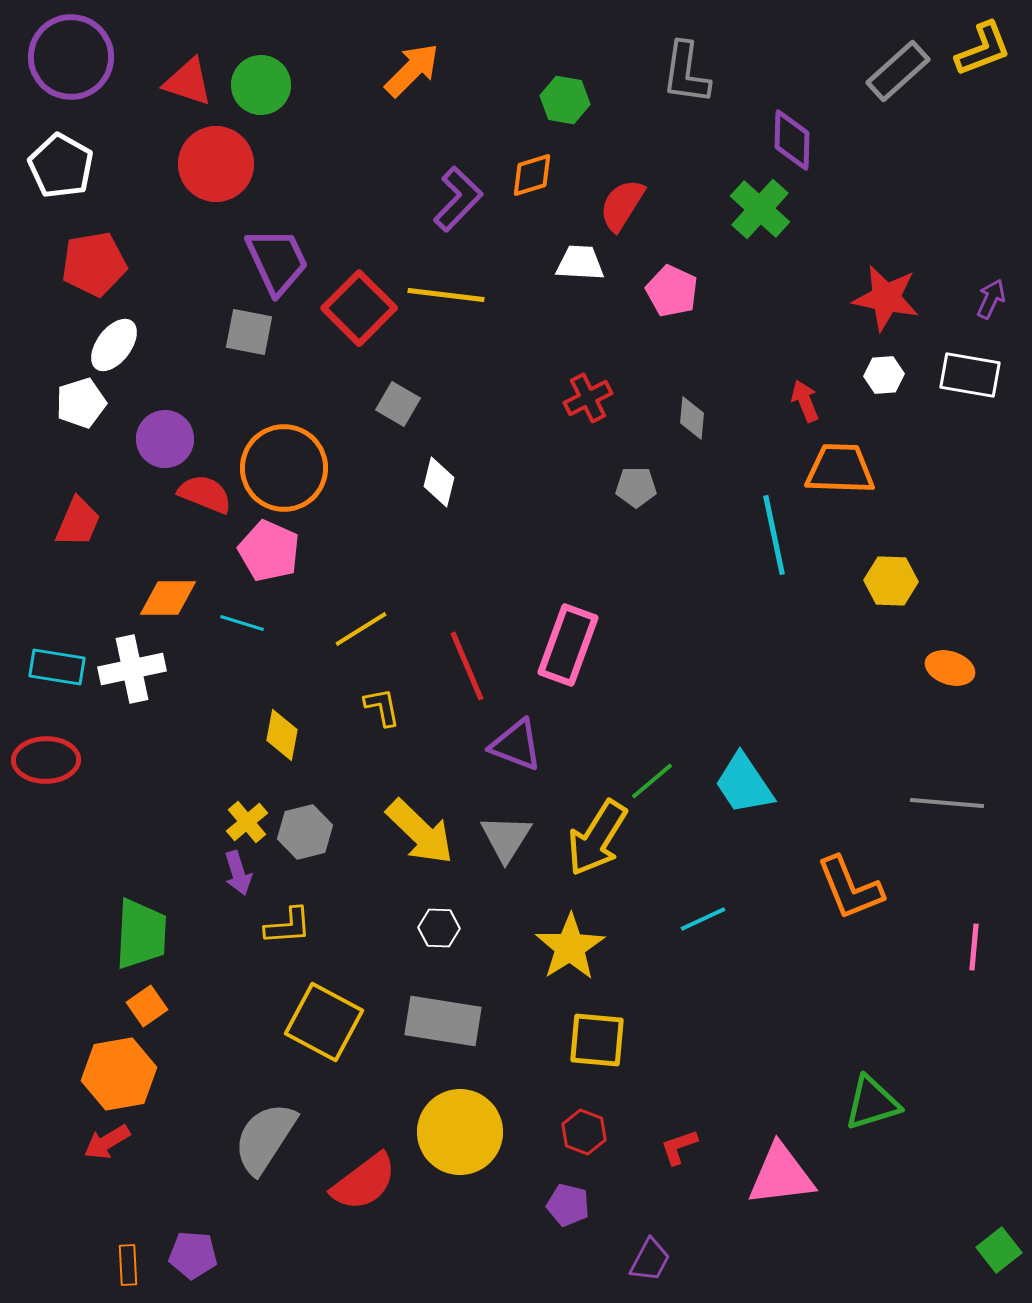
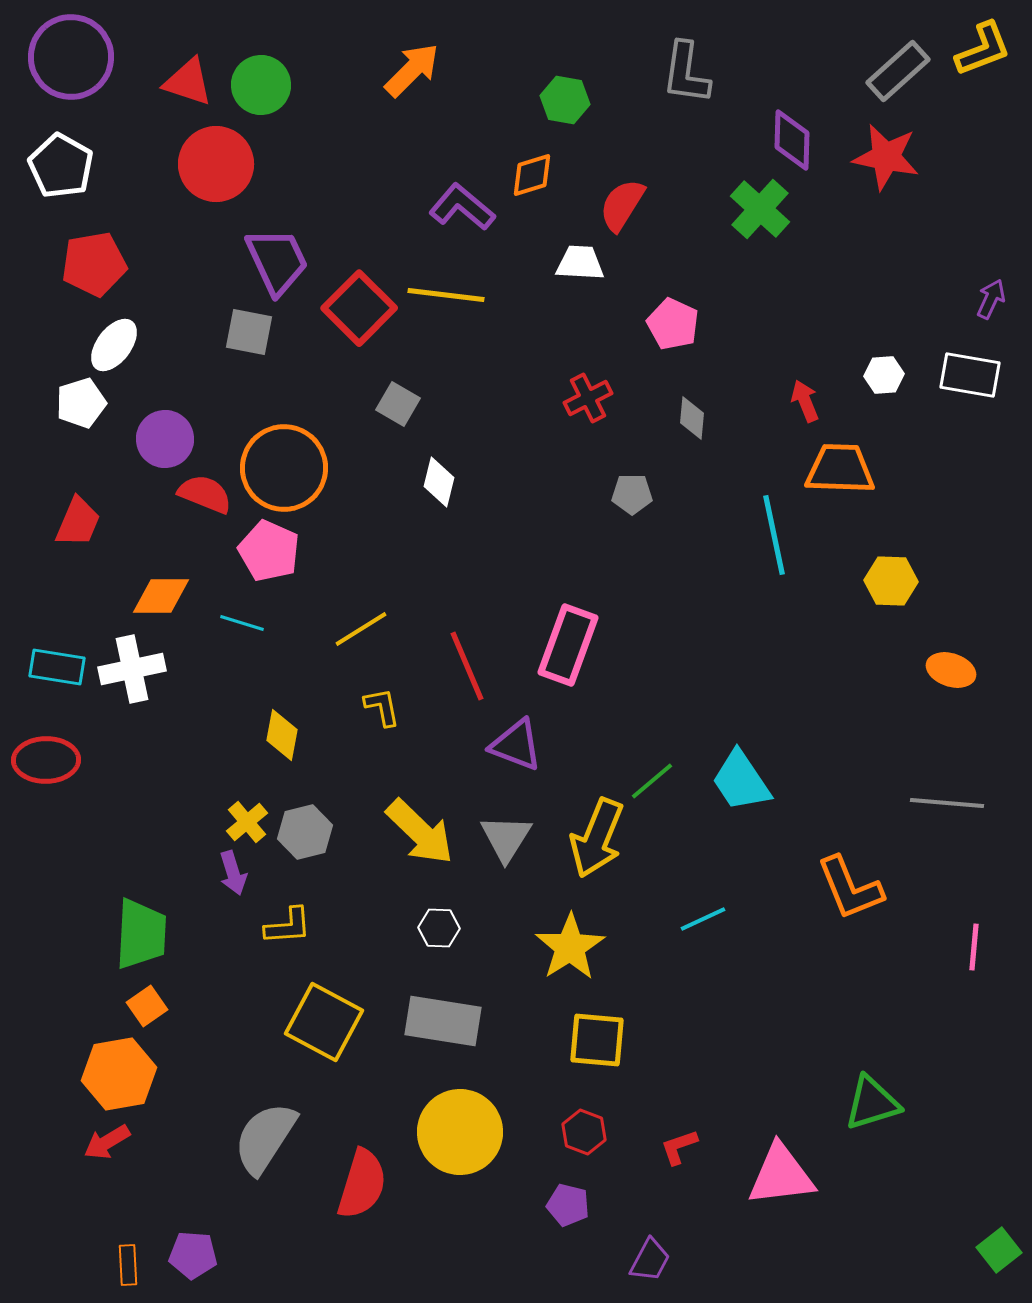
purple L-shape at (458, 199): moved 4 px right, 8 px down; rotated 94 degrees counterclockwise
pink pentagon at (672, 291): moved 1 px right, 33 px down
red star at (886, 298): moved 141 px up
gray pentagon at (636, 487): moved 4 px left, 7 px down
orange diamond at (168, 598): moved 7 px left, 2 px up
orange ellipse at (950, 668): moved 1 px right, 2 px down
cyan trapezoid at (744, 784): moved 3 px left, 3 px up
yellow arrow at (597, 838): rotated 10 degrees counterclockwise
purple arrow at (238, 873): moved 5 px left
red semicircle at (364, 1182): moved 2 px left, 2 px down; rotated 36 degrees counterclockwise
